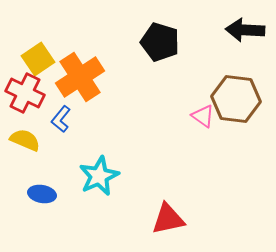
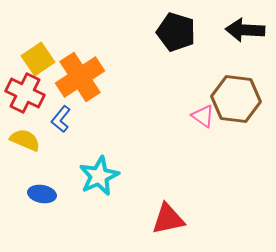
black pentagon: moved 16 px right, 10 px up
